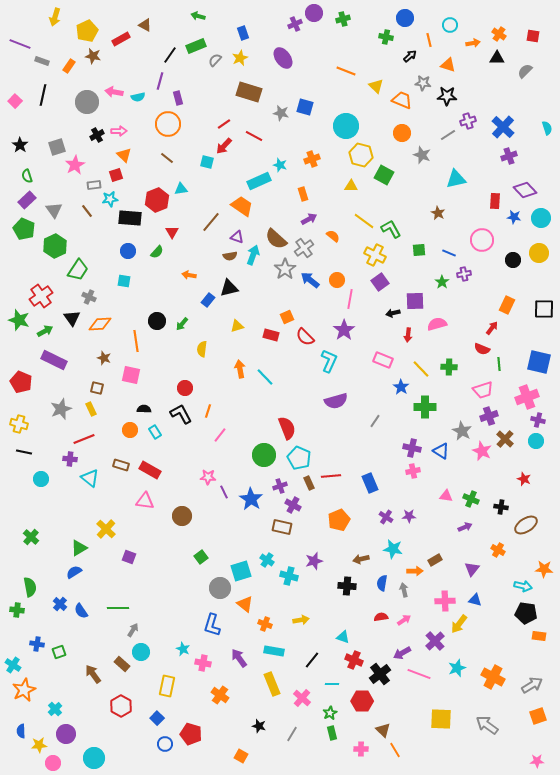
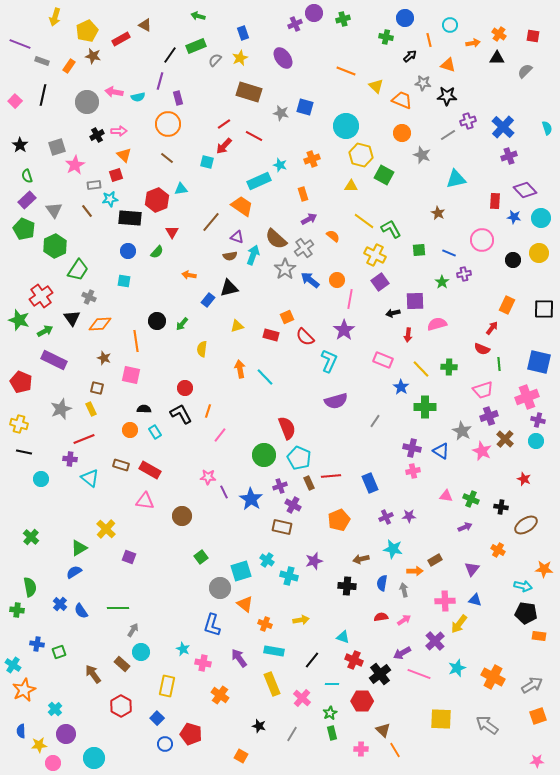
purple cross at (386, 517): rotated 32 degrees clockwise
